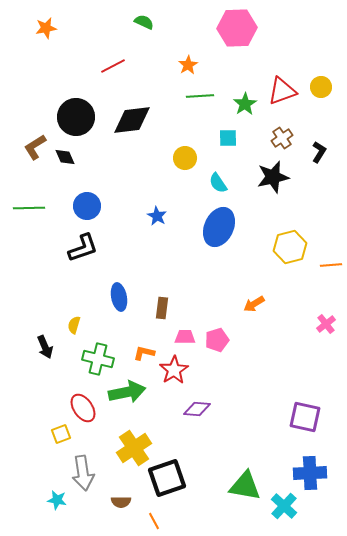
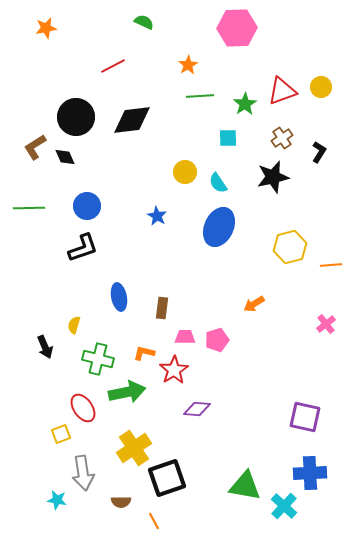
yellow circle at (185, 158): moved 14 px down
